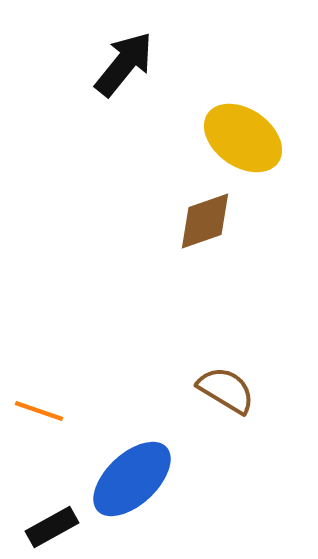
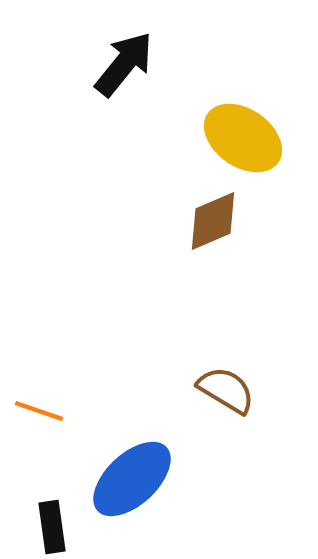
brown diamond: moved 8 px right; rotated 4 degrees counterclockwise
black rectangle: rotated 69 degrees counterclockwise
